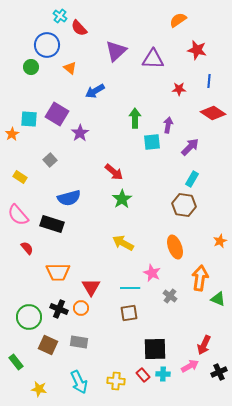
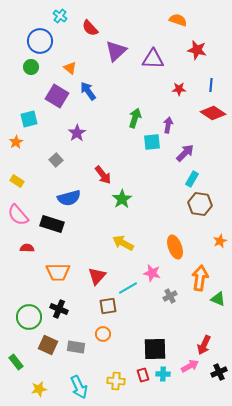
orange semicircle at (178, 20): rotated 54 degrees clockwise
red semicircle at (79, 28): moved 11 px right
blue circle at (47, 45): moved 7 px left, 4 px up
blue line at (209, 81): moved 2 px right, 4 px down
blue arrow at (95, 91): moved 7 px left; rotated 84 degrees clockwise
purple square at (57, 114): moved 18 px up
green arrow at (135, 118): rotated 18 degrees clockwise
cyan square at (29, 119): rotated 18 degrees counterclockwise
purple star at (80, 133): moved 3 px left
orange star at (12, 134): moved 4 px right, 8 px down
purple arrow at (190, 147): moved 5 px left, 6 px down
gray square at (50, 160): moved 6 px right
red arrow at (114, 172): moved 11 px left, 3 px down; rotated 12 degrees clockwise
yellow rectangle at (20, 177): moved 3 px left, 4 px down
brown hexagon at (184, 205): moved 16 px right, 1 px up
red semicircle at (27, 248): rotated 48 degrees counterclockwise
pink star at (152, 273): rotated 12 degrees counterclockwise
red triangle at (91, 287): moved 6 px right, 11 px up; rotated 12 degrees clockwise
cyan line at (130, 288): moved 2 px left; rotated 30 degrees counterclockwise
gray cross at (170, 296): rotated 24 degrees clockwise
orange circle at (81, 308): moved 22 px right, 26 px down
brown square at (129, 313): moved 21 px left, 7 px up
gray rectangle at (79, 342): moved 3 px left, 5 px down
red rectangle at (143, 375): rotated 24 degrees clockwise
cyan arrow at (79, 382): moved 5 px down
yellow star at (39, 389): rotated 21 degrees counterclockwise
